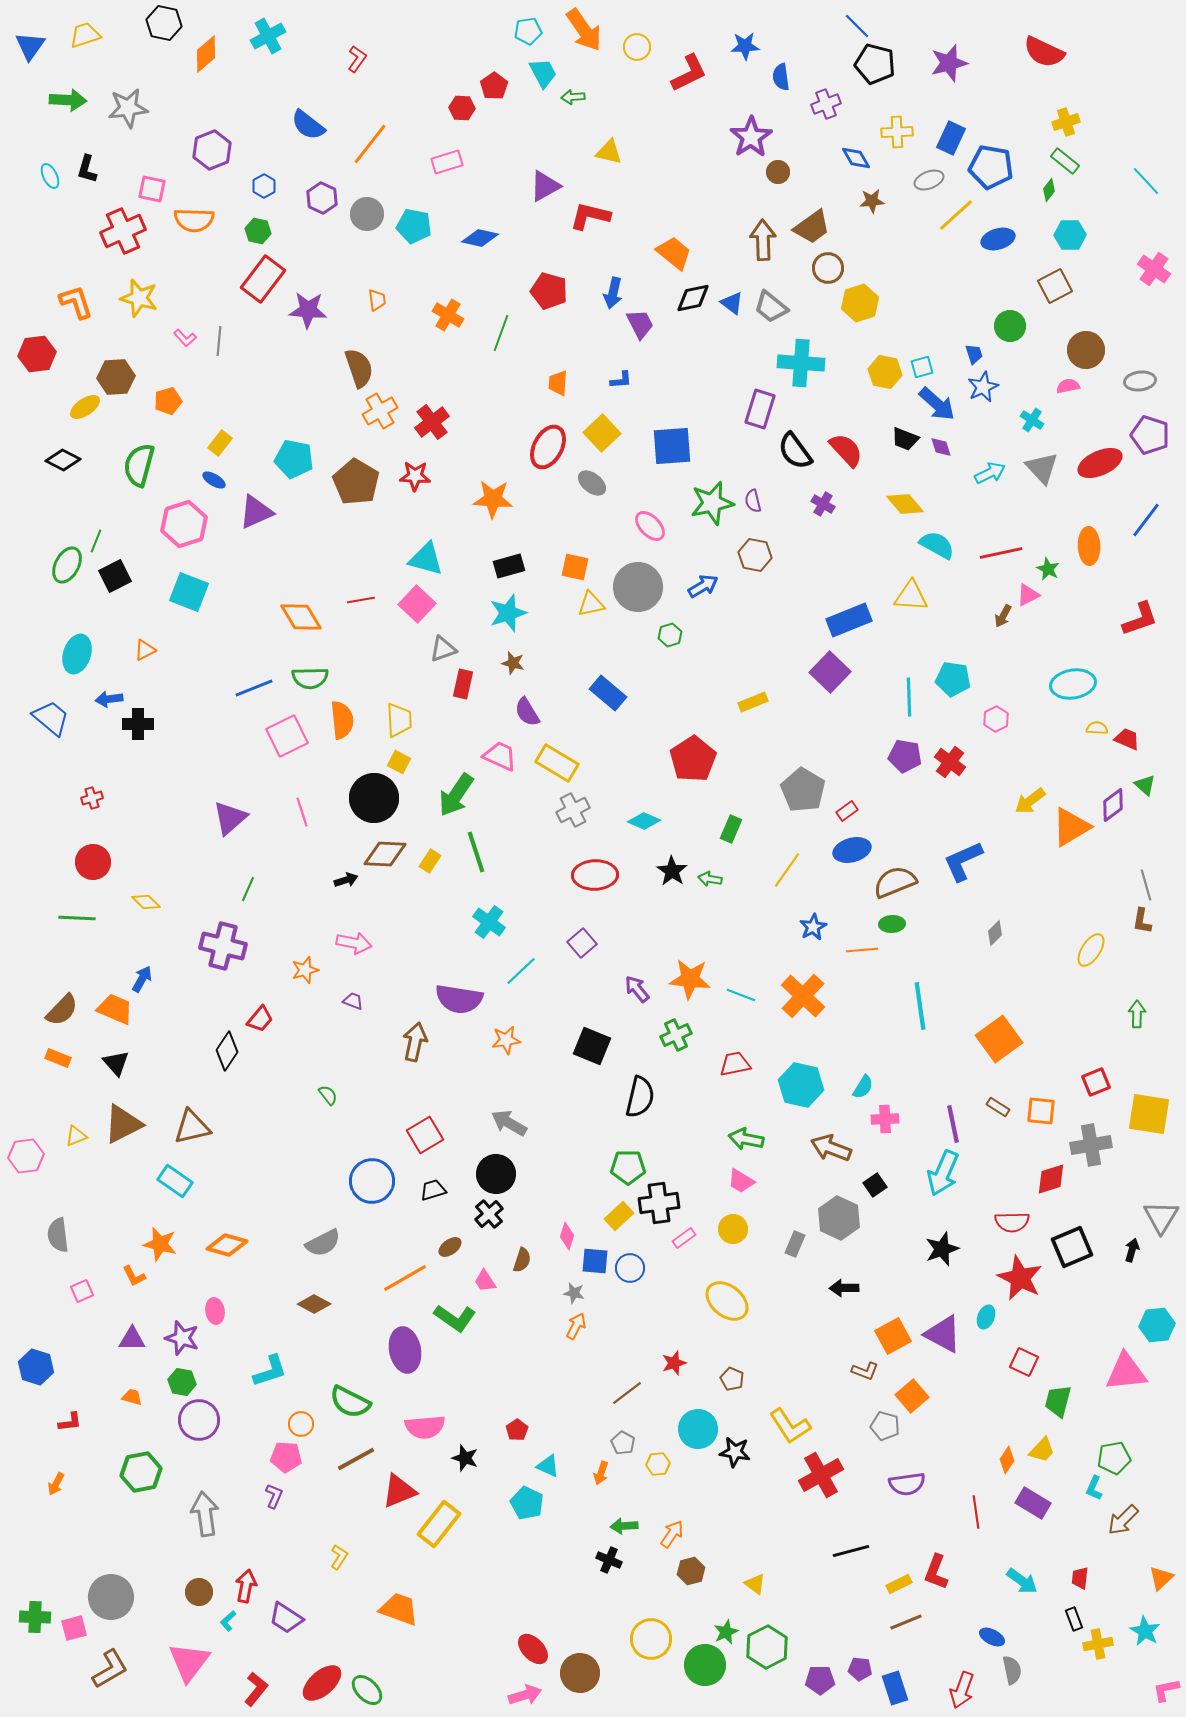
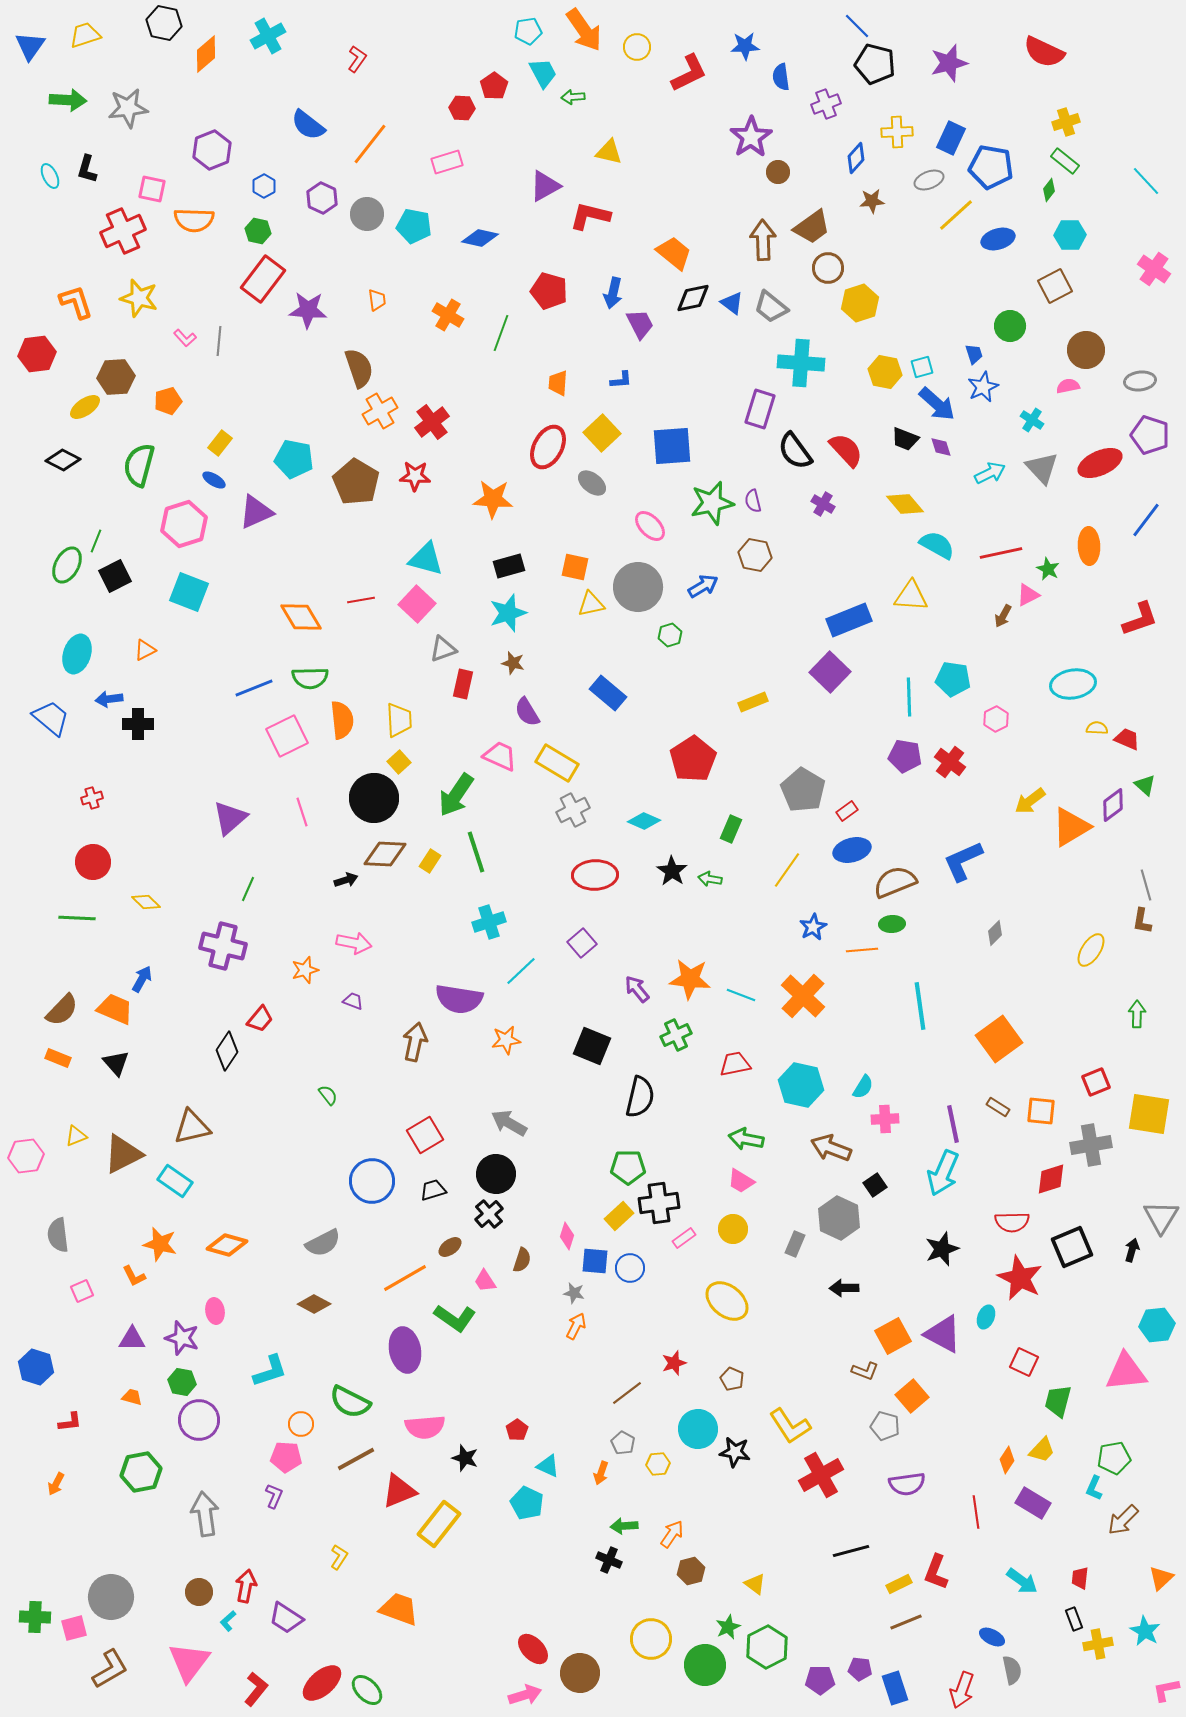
blue diamond at (856, 158): rotated 72 degrees clockwise
yellow square at (399, 762): rotated 20 degrees clockwise
cyan cross at (489, 922): rotated 36 degrees clockwise
brown triangle at (123, 1124): moved 30 px down
green star at (726, 1632): moved 2 px right, 5 px up
